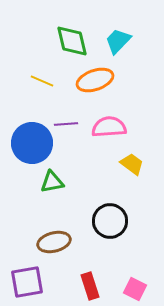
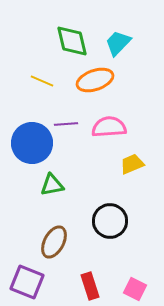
cyan trapezoid: moved 2 px down
yellow trapezoid: rotated 60 degrees counterclockwise
green triangle: moved 3 px down
brown ellipse: rotated 48 degrees counterclockwise
purple square: rotated 32 degrees clockwise
